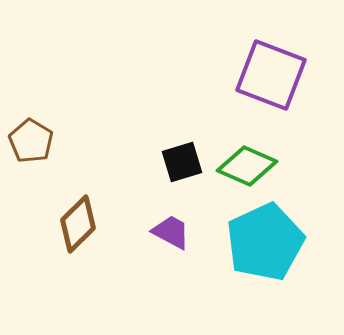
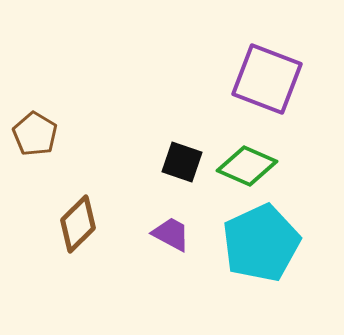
purple square: moved 4 px left, 4 px down
brown pentagon: moved 4 px right, 7 px up
black square: rotated 36 degrees clockwise
purple trapezoid: moved 2 px down
cyan pentagon: moved 4 px left, 1 px down
